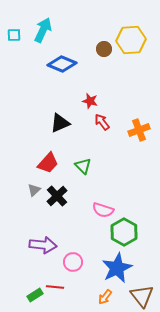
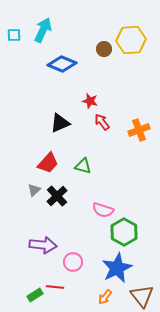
green triangle: rotated 30 degrees counterclockwise
